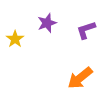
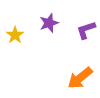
purple star: moved 2 px right
yellow star: moved 4 px up
